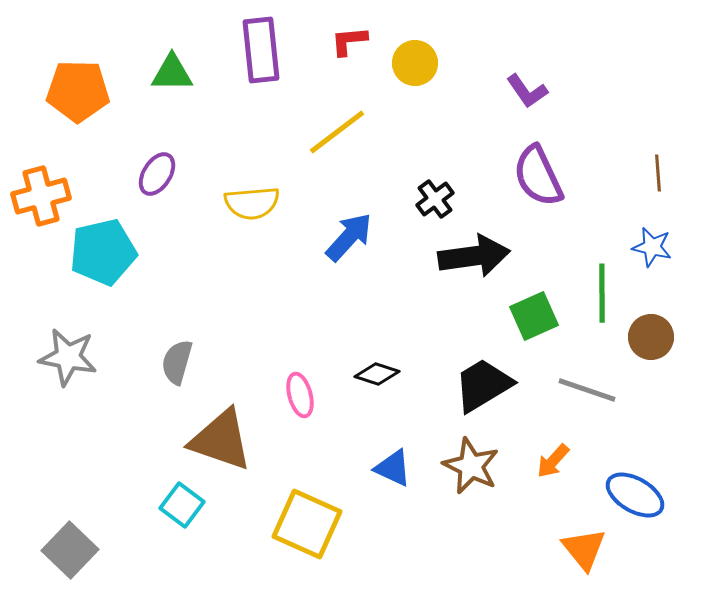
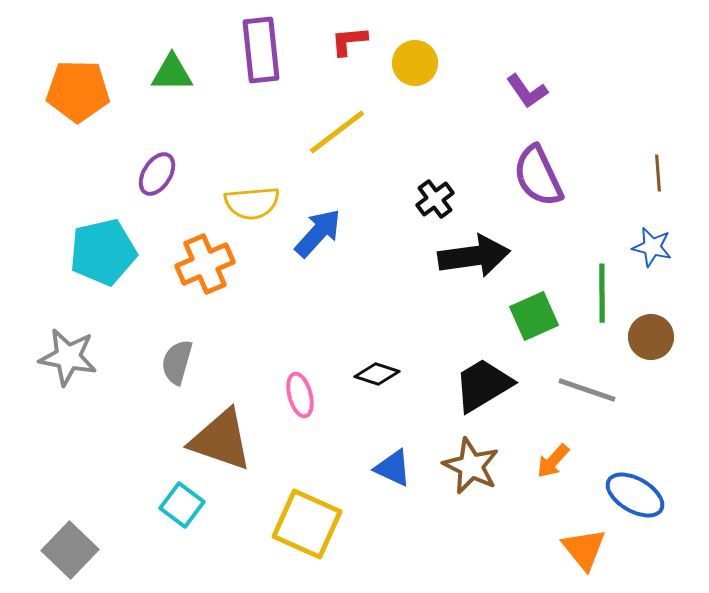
orange cross: moved 164 px right, 68 px down; rotated 8 degrees counterclockwise
blue arrow: moved 31 px left, 4 px up
